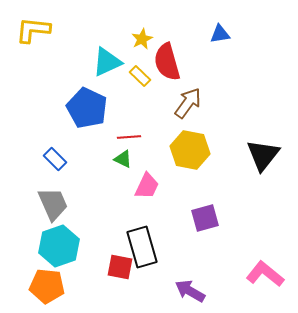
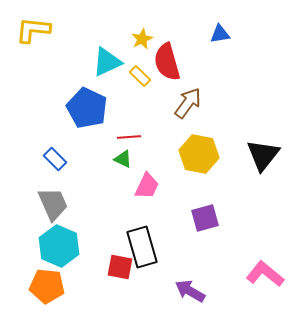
yellow hexagon: moved 9 px right, 4 px down
cyan hexagon: rotated 18 degrees counterclockwise
